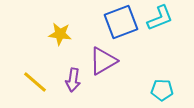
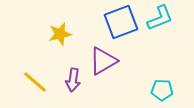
yellow star: rotated 20 degrees counterclockwise
